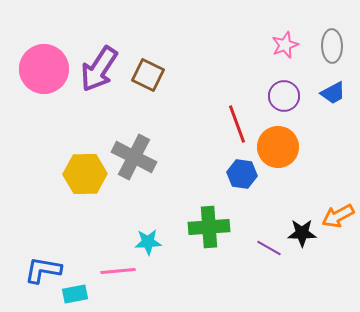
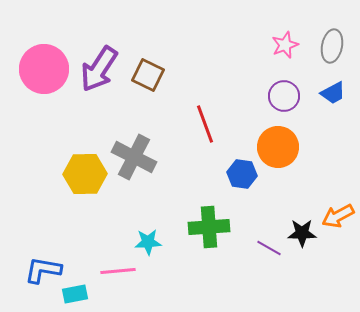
gray ellipse: rotated 12 degrees clockwise
red line: moved 32 px left
